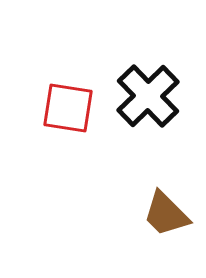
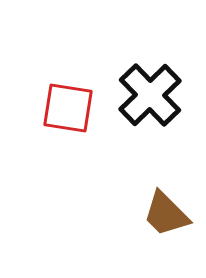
black cross: moved 2 px right, 1 px up
